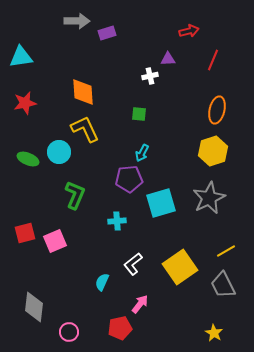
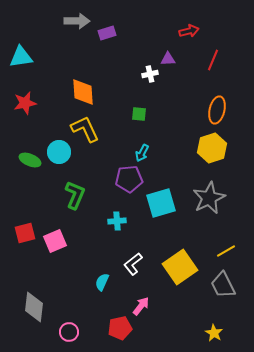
white cross: moved 2 px up
yellow hexagon: moved 1 px left, 3 px up
green ellipse: moved 2 px right, 1 px down
pink arrow: moved 1 px right, 2 px down
